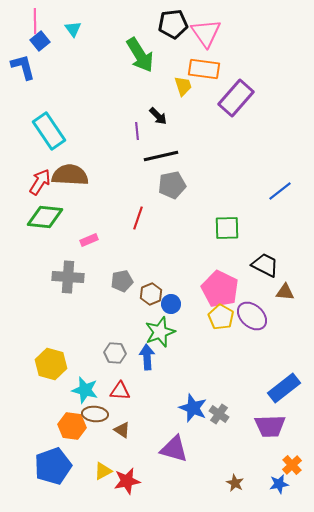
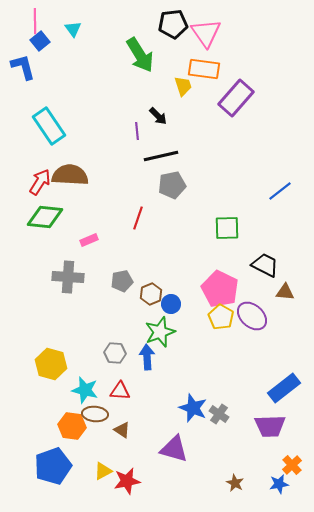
cyan rectangle at (49, 131): moved 5 px up
